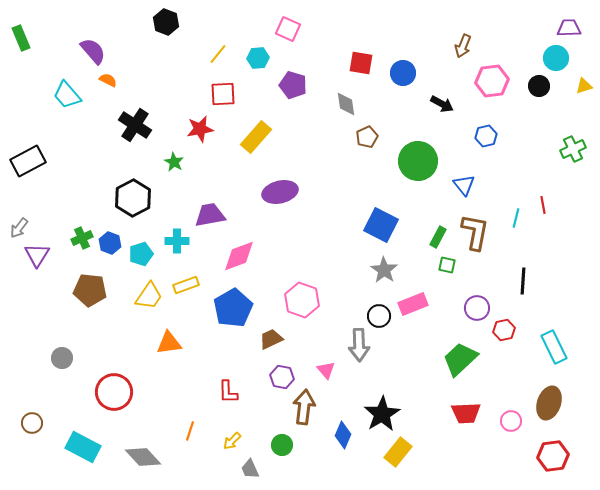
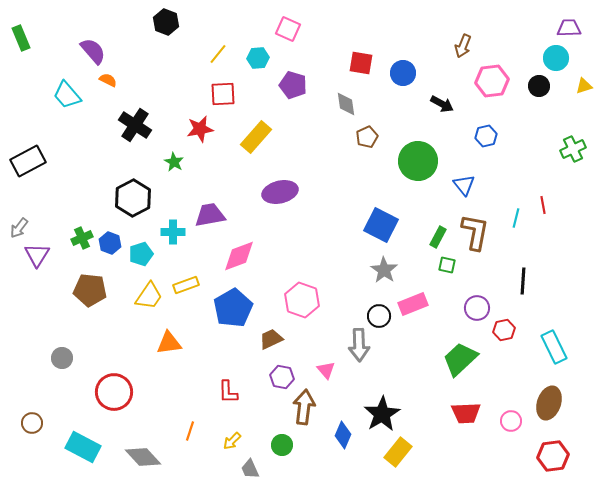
cyan cross at (177, 241): moved 4 px left, 9 px up
